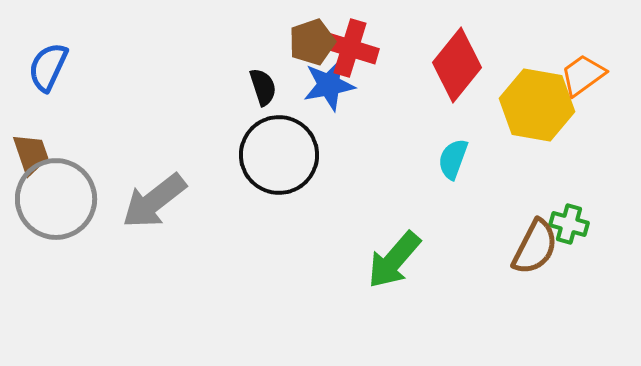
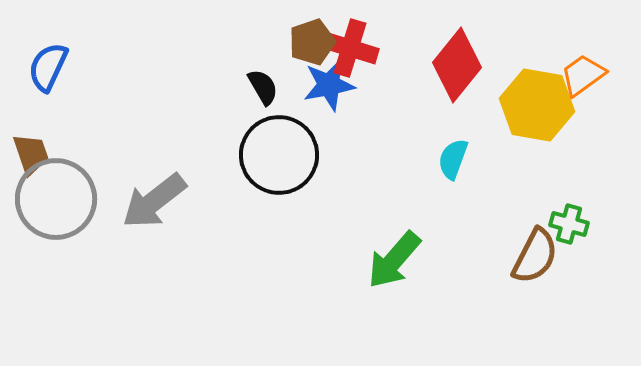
black semicircle: rotated 12 degrees counterclockwise
brown semicircle: moved 9 px down
